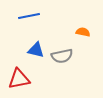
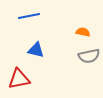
gray semicircle: moved 27 px right
